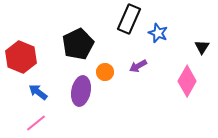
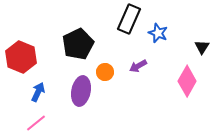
blue arrow: rotated 78 degrees clockwise
